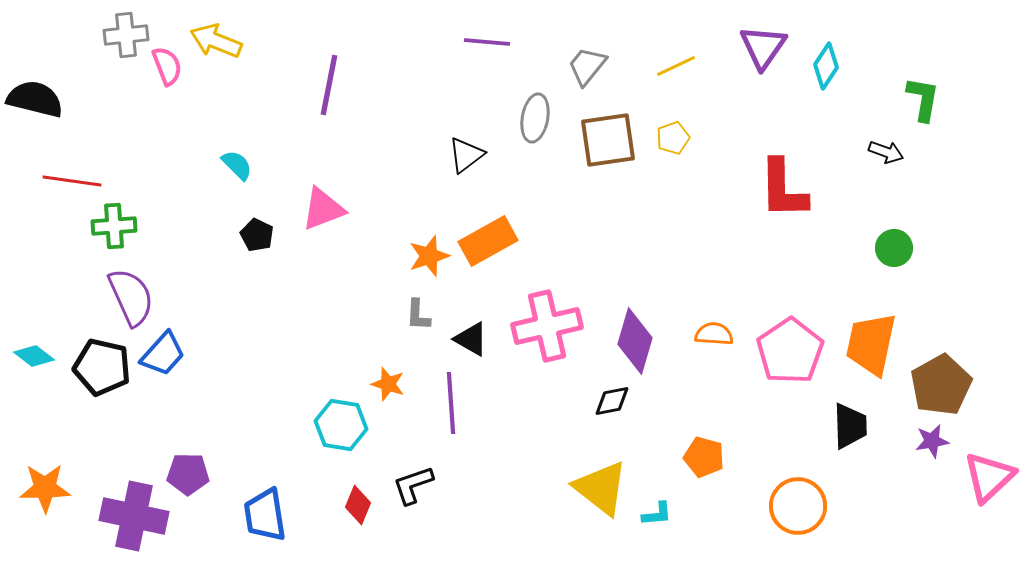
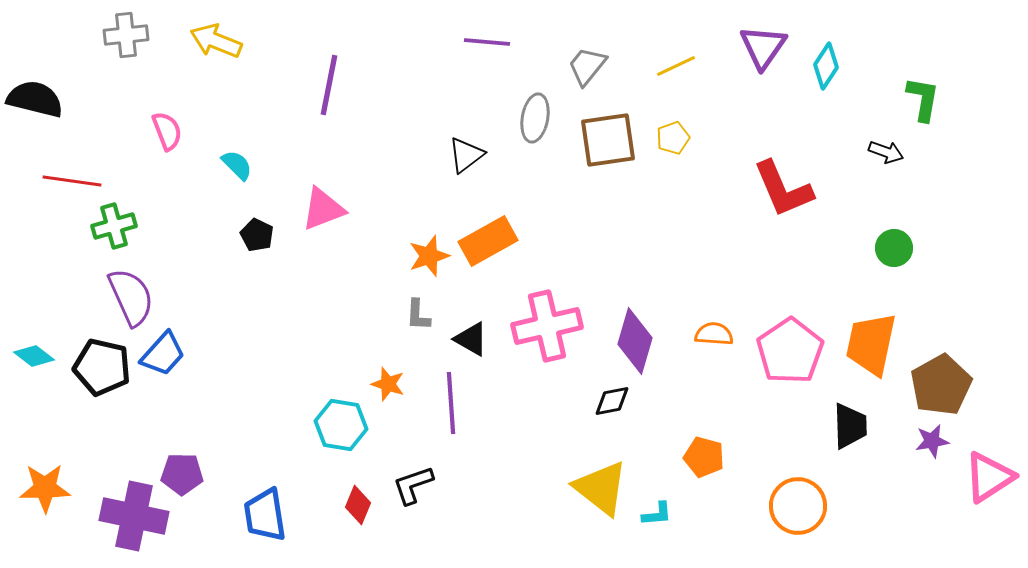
pink semicircle at (167, 66): moved 65 px down
red L-shape at (783, 189): rotated 22 degrees counterclockwise
green cross at (114, 226): rotated 12 degrees counterclockwise
purple pentagon at (188, 474): moved 6 px left
pink triangle at (989, 477): rotated 10 degrees clockwise
